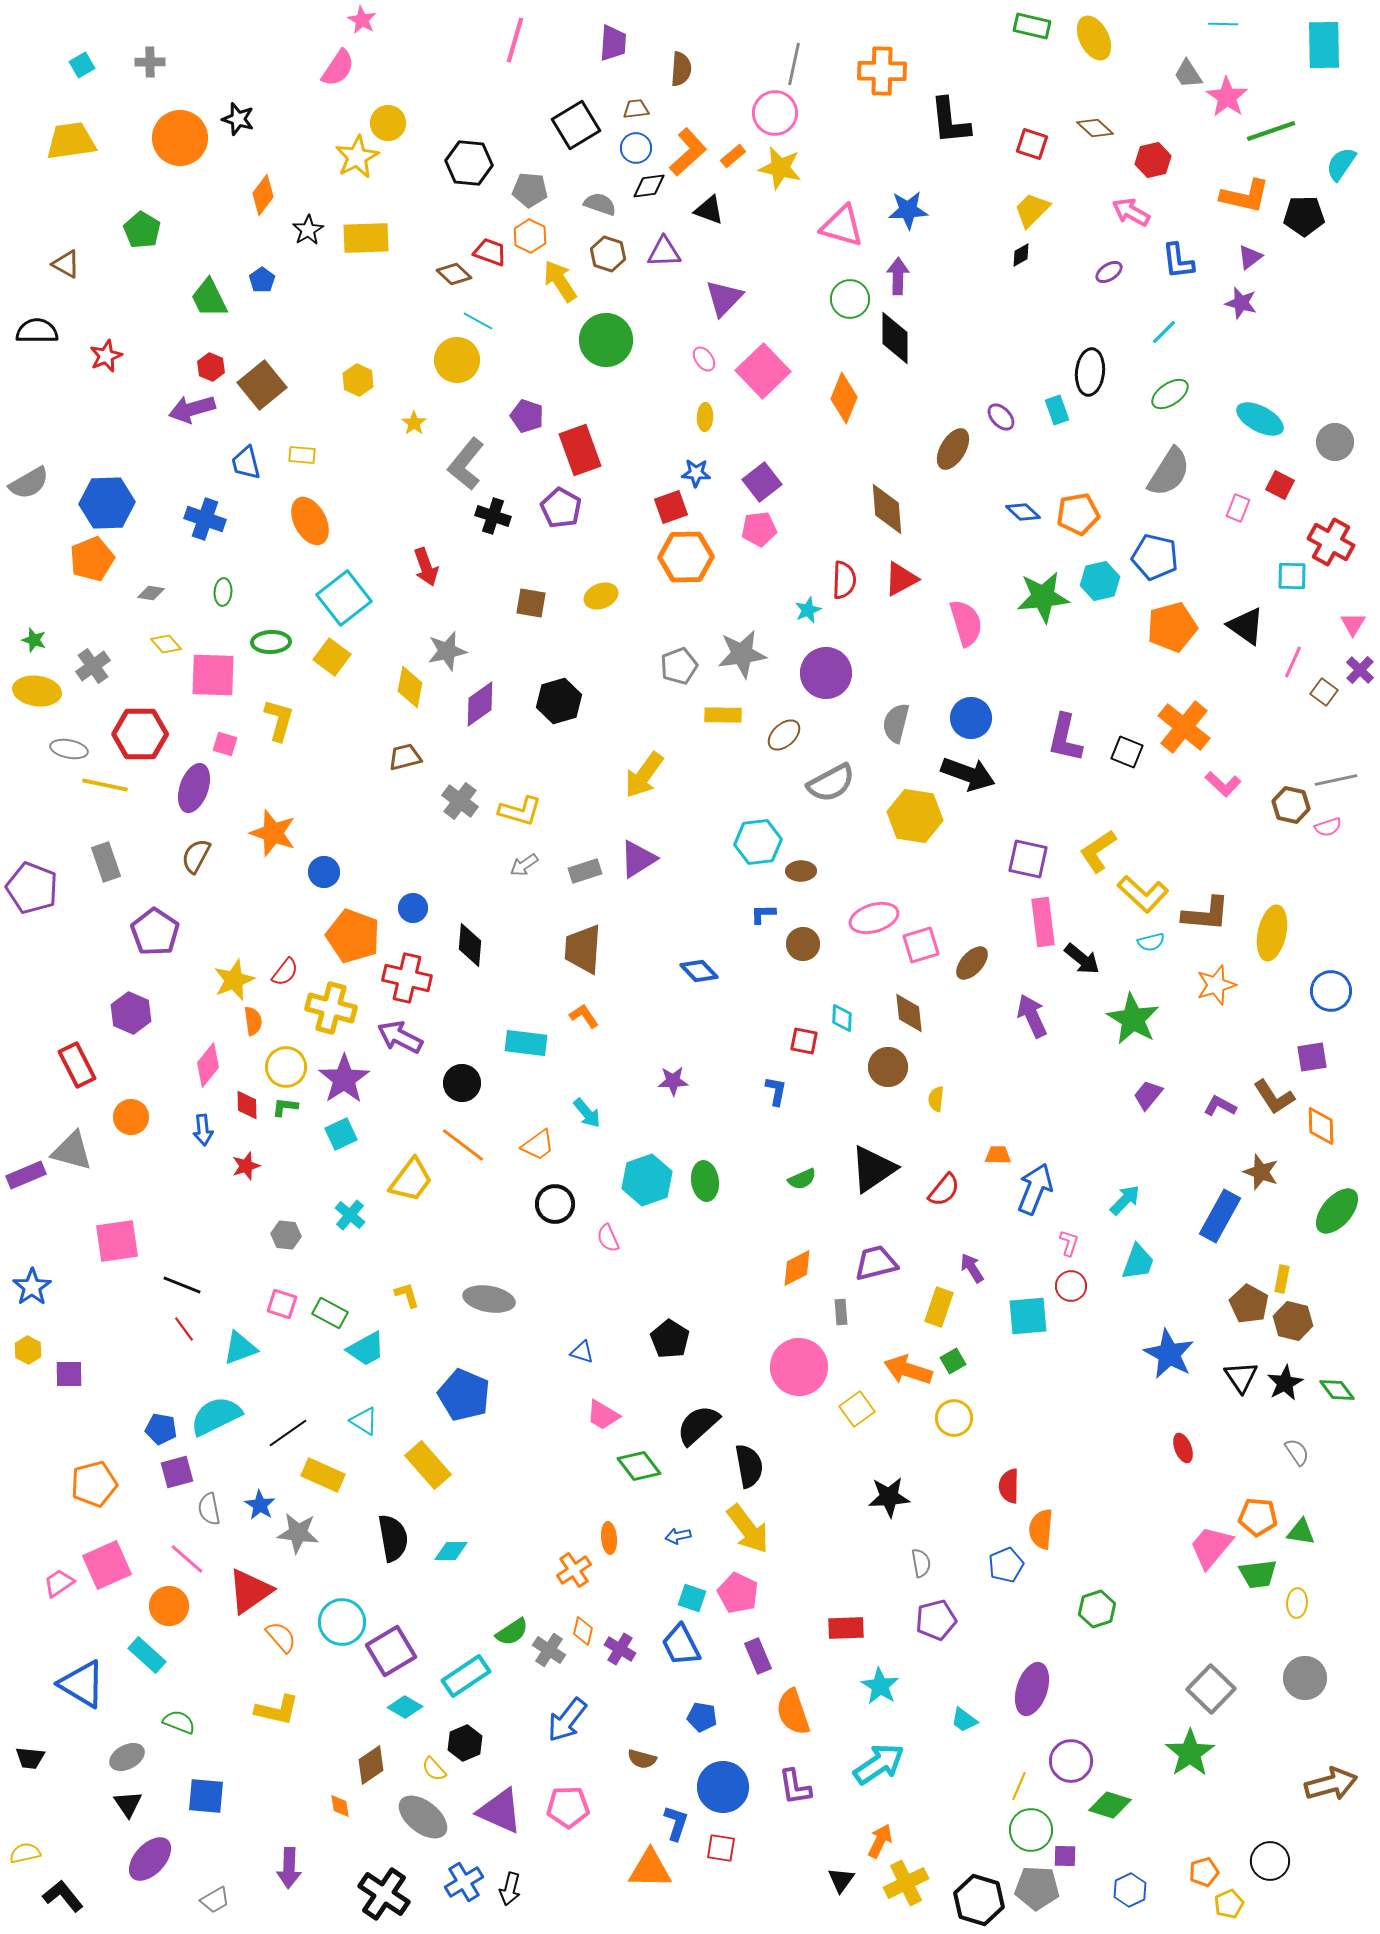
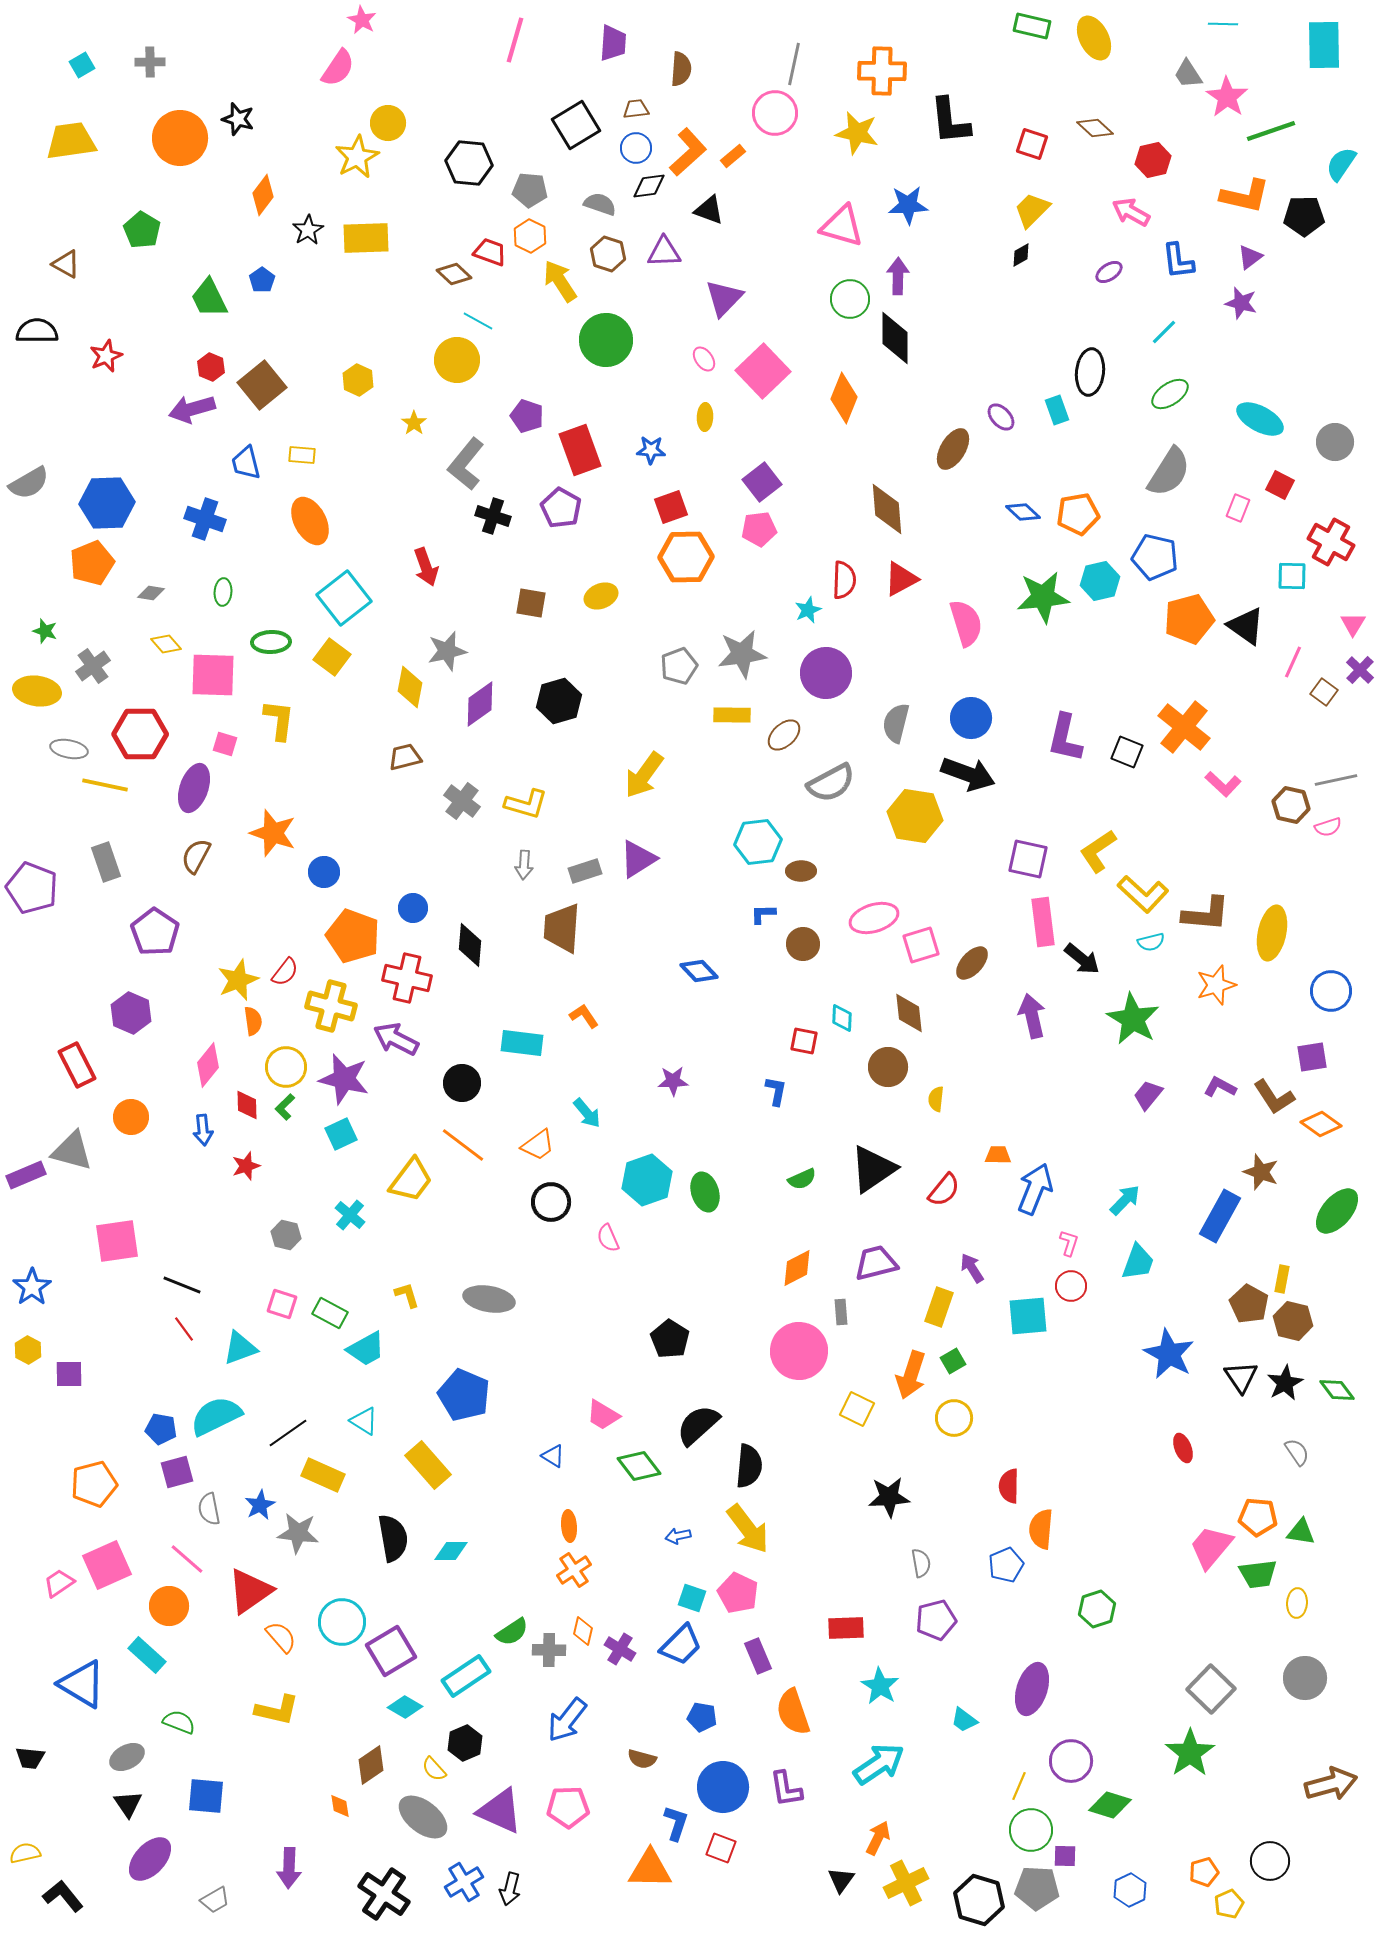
yellow star at (780, 168): moved 77 px right, 35 px up
blue star at (908, 210): moved 5 px up
blue star at (696, 473): moved 45 px left, 23 px up
orange pentagon at (92, 559): moved 4 px down
orange pentagon at (1172, 627): moved 17 px right, 8 px up
green star at (34, 640): moved 11 px right, 9 px up
yellow rectangle at (723, 715): moved 9 px right
yellow L-shape at (279, 720): rotated 9 degrees counterclockwise
gray cross at (460, 801): moved 2 px right
yellow L-shape at (520, 811): moved 6 px right, 7 px up
gray arrow at (524, 865): rotated 52 degrees counterclockwise
brown trapezoid at (583, 949): moved 21 px left, 21 px up
yellow star at (234, 980): moved 4 px right
yellow cross at (331, 1008): moved 2 px up
purple arrow at (1032, 1016): rotated 12 degrees clockwise
purple arrow at (400, 1037): moved 4 px left, 2 px down
cyan rectangle at (526, 1043): moved 4 px left
purple star at (344, 1079): rotated 24 degrees counterclockwise
purple L-shape at (1220, 1106): moved 19 px up
green L-shape at (285, 1107): rotated 52 degrees counterclockwise
orange diamond at (1321, 1126): moved 2 px up; rotated 54 degrees counterclockwise
green ellipse at (705, 1181): moved 11 px down; rotated 9 degrees counterclockwise
black circle at (555, 1204): moved 4 px left, 2 px up
gray hexagon at (286, 1235): rotated 8 degrees clockwise
blue triangle at (582, 1352): moved 29 px left, 104 px down; rotated 15 degrees clockwise
pink circle at (799, 1367): moved 16 px up
orange arrow at (908, 1370): moved 3 px right, 5 px down; rotated 90 degrees counterclockwise
yellow square at (857, 1409): rotated 28 degrees counterclockwise
black semicircle at (749, 1466): rotated 15 degrees clockwise
blue star at (260, 1505): rotated 12 degrees clockwise
orange ellipse at (609, 1538): moved 40 px left, 12 px up
blue trapezoid at (681, 1645): rotated 108 degrees counterclockwise
gray cross at (549, 1650): rotated 32 degrees counterclockwise
purple L-shape at (795, 1787): moved 9 px left, 2 px down
orange arrow at (880, 1841): moved 2 px left, 3 px up
red square at (721, 1848): rotated 12 degrees clockwise
